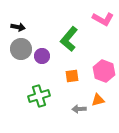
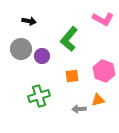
black arrow: moved 11 px right, 6 px up
